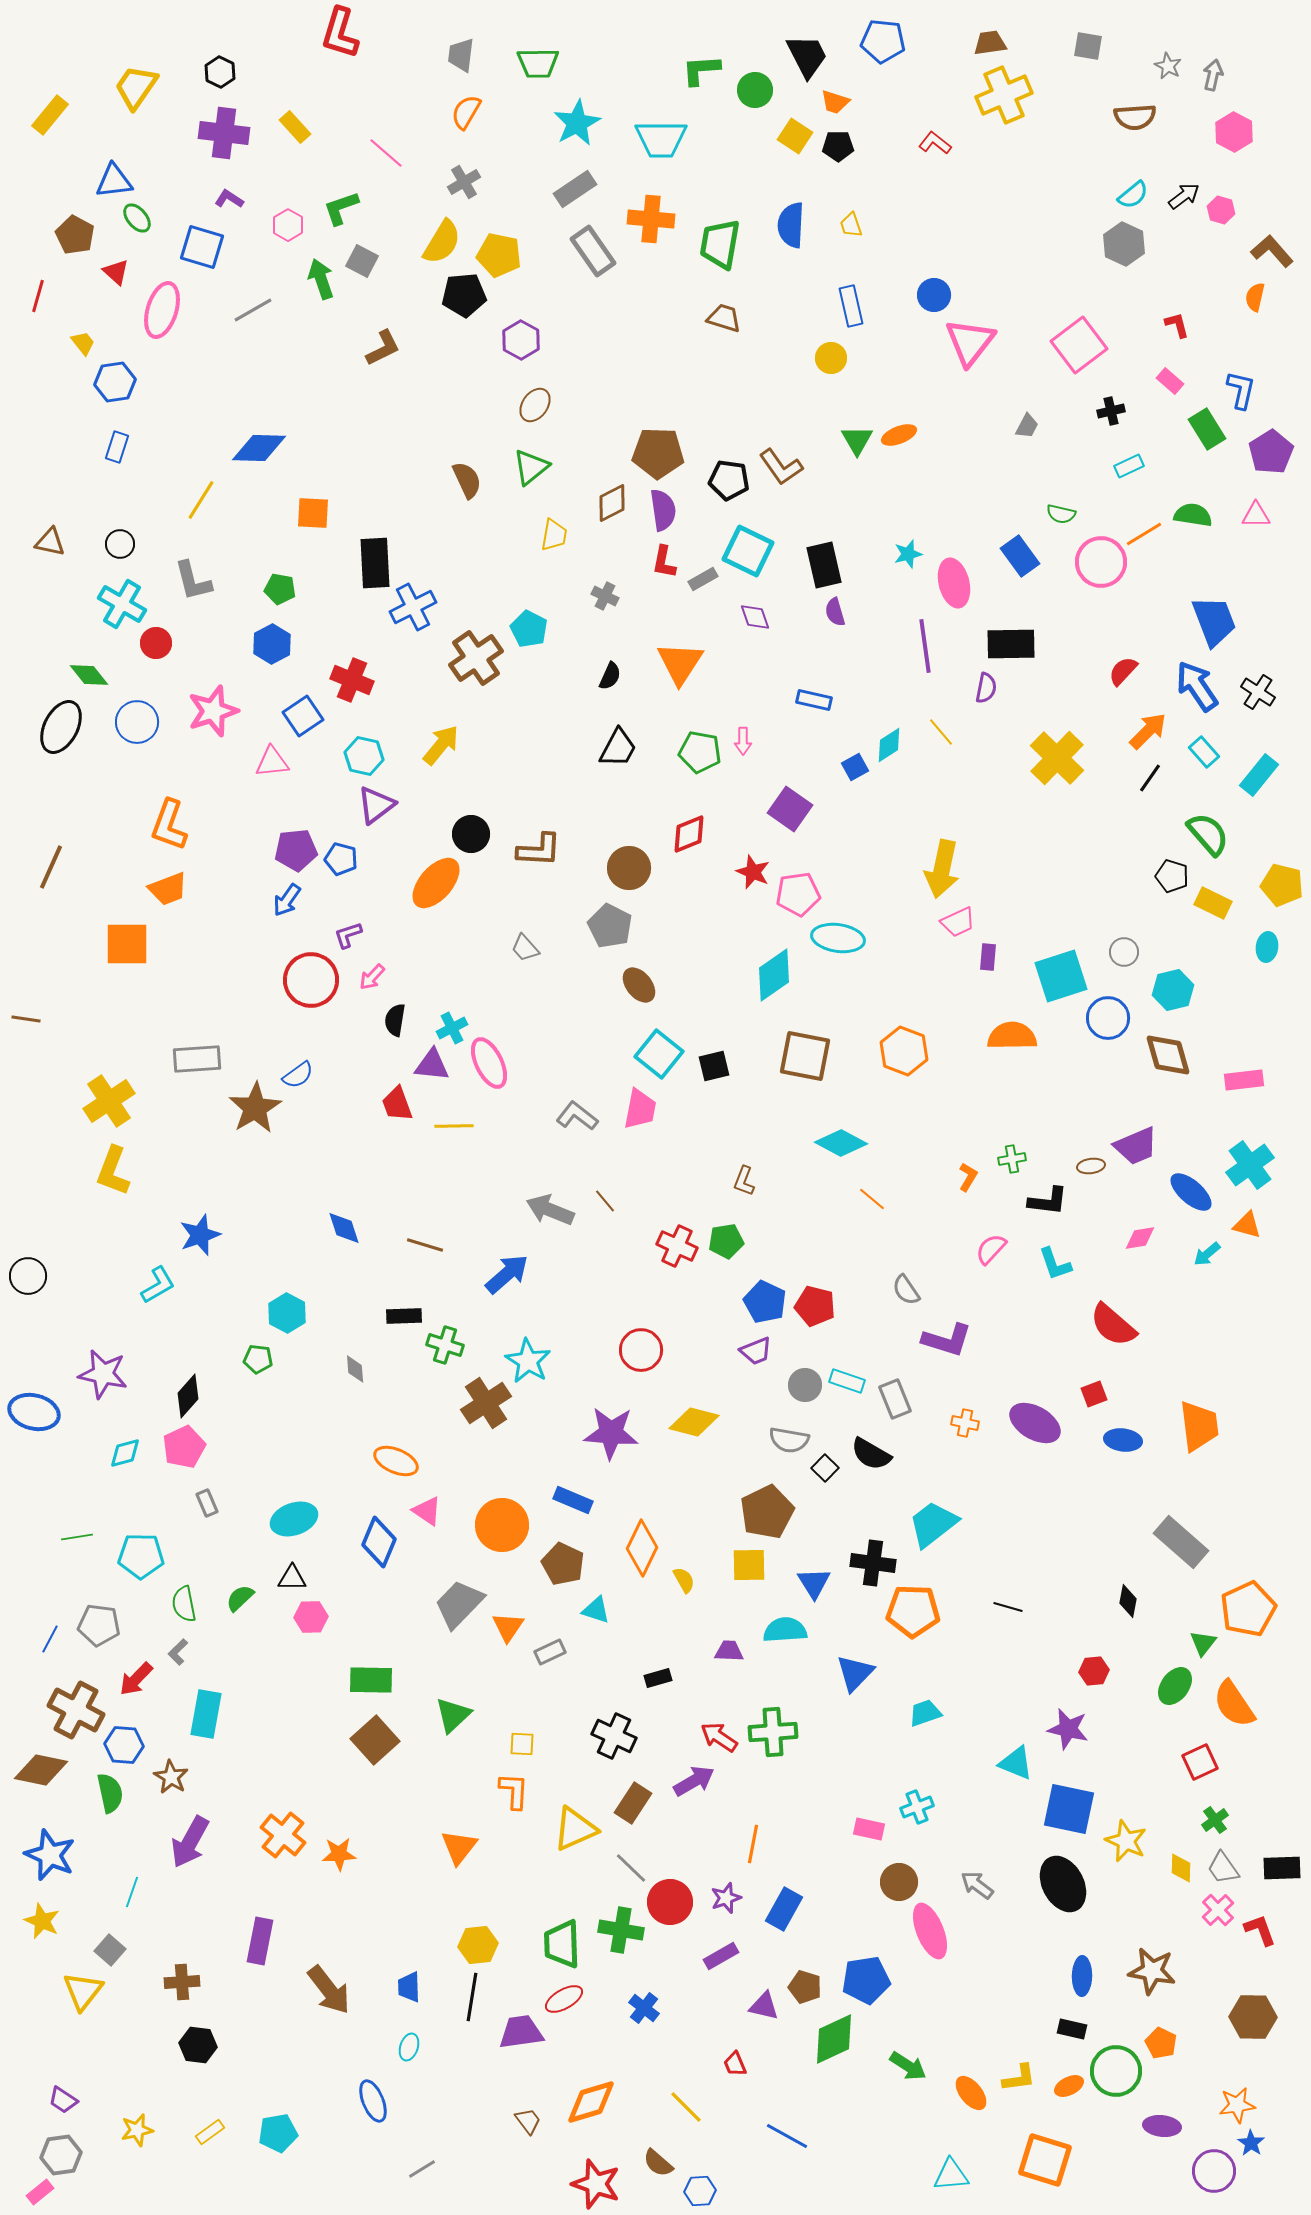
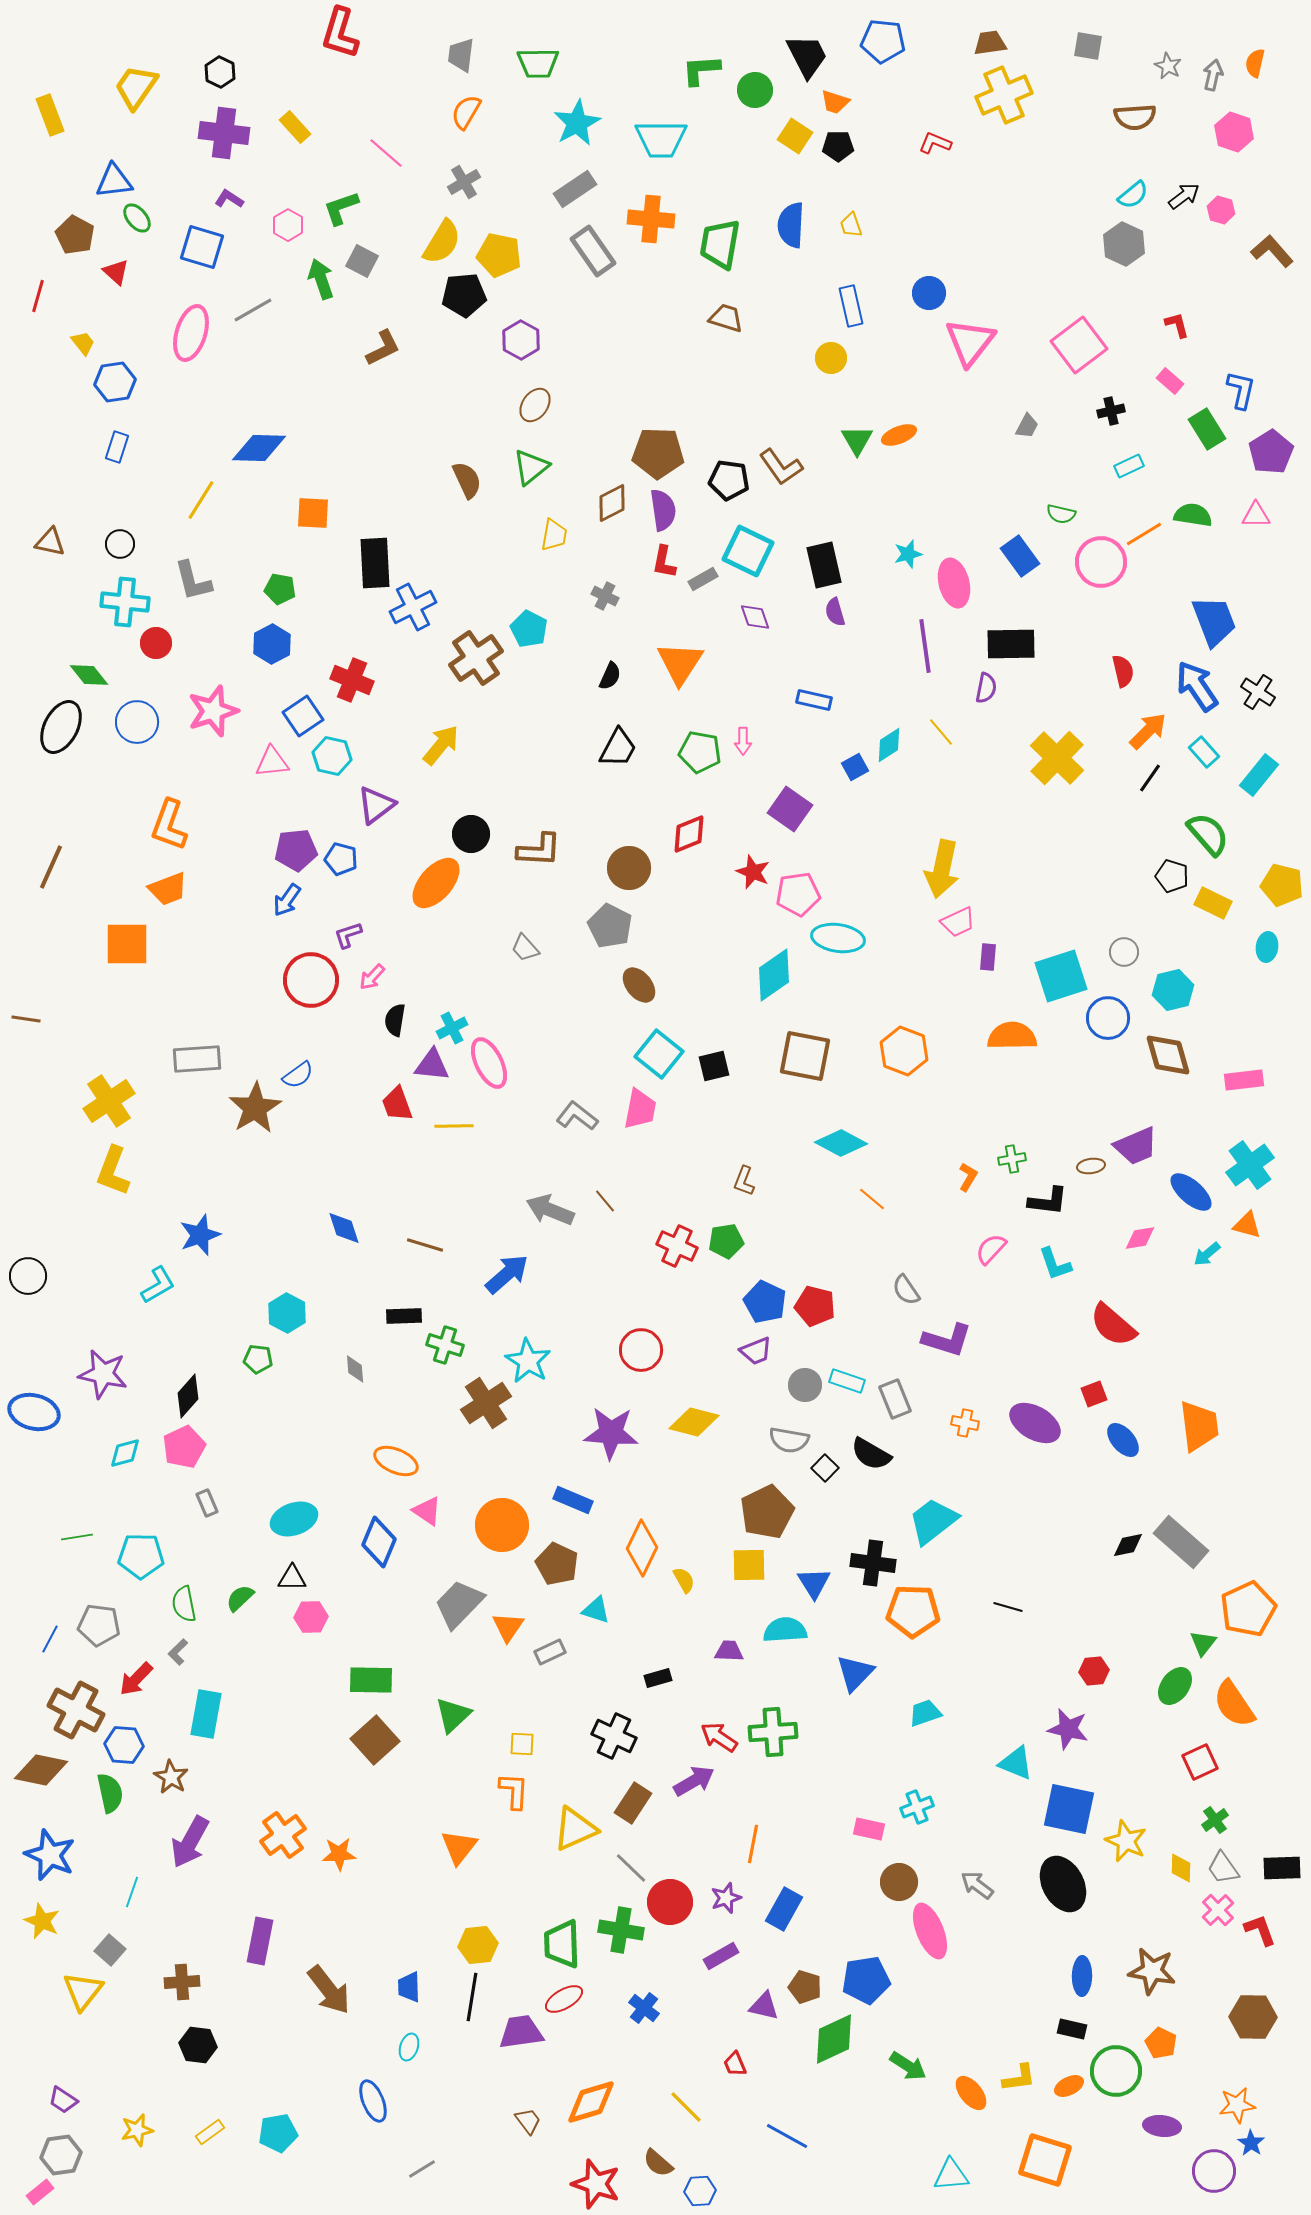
yellow rectangle at (50, 115): rotated 60 degrees counterclockwise
pink hexagon at (1234, 132): rotated 9 degrees counterclockwise
red L-shape at (935, 143): rotated 16 degrees counterclockwise
blue circle at (934, 295): moved 5 px left, 2 px up
orange semicircle at (1255, 297): moved 234 px up
pink ellipse at (162, 310): moved 29 px right, 23 px down
brown trapezoid at (724, 318): moved 2 px right
cyan cross at (122, 604): moved 3 px right, 2 px up; rotated 24 degrees counterclockwise
red semicircle at (1123, 671): rotated 124 degrees clockwise
cyan hexagon at (364, 756): moved 32 px left
blue ellipse at (1123, 1440): rotated 42 degrees clockwise
cyan trapezoid at (933, 1524): moved 3 px up
brown pentagon at (563, 1564): moved 6 px left
black diamond at (1128, 1601): moved 56 px up; rotated 68 degrees clockwise
orange cross at (283, 1835): rotated 15 degrees clockwise
